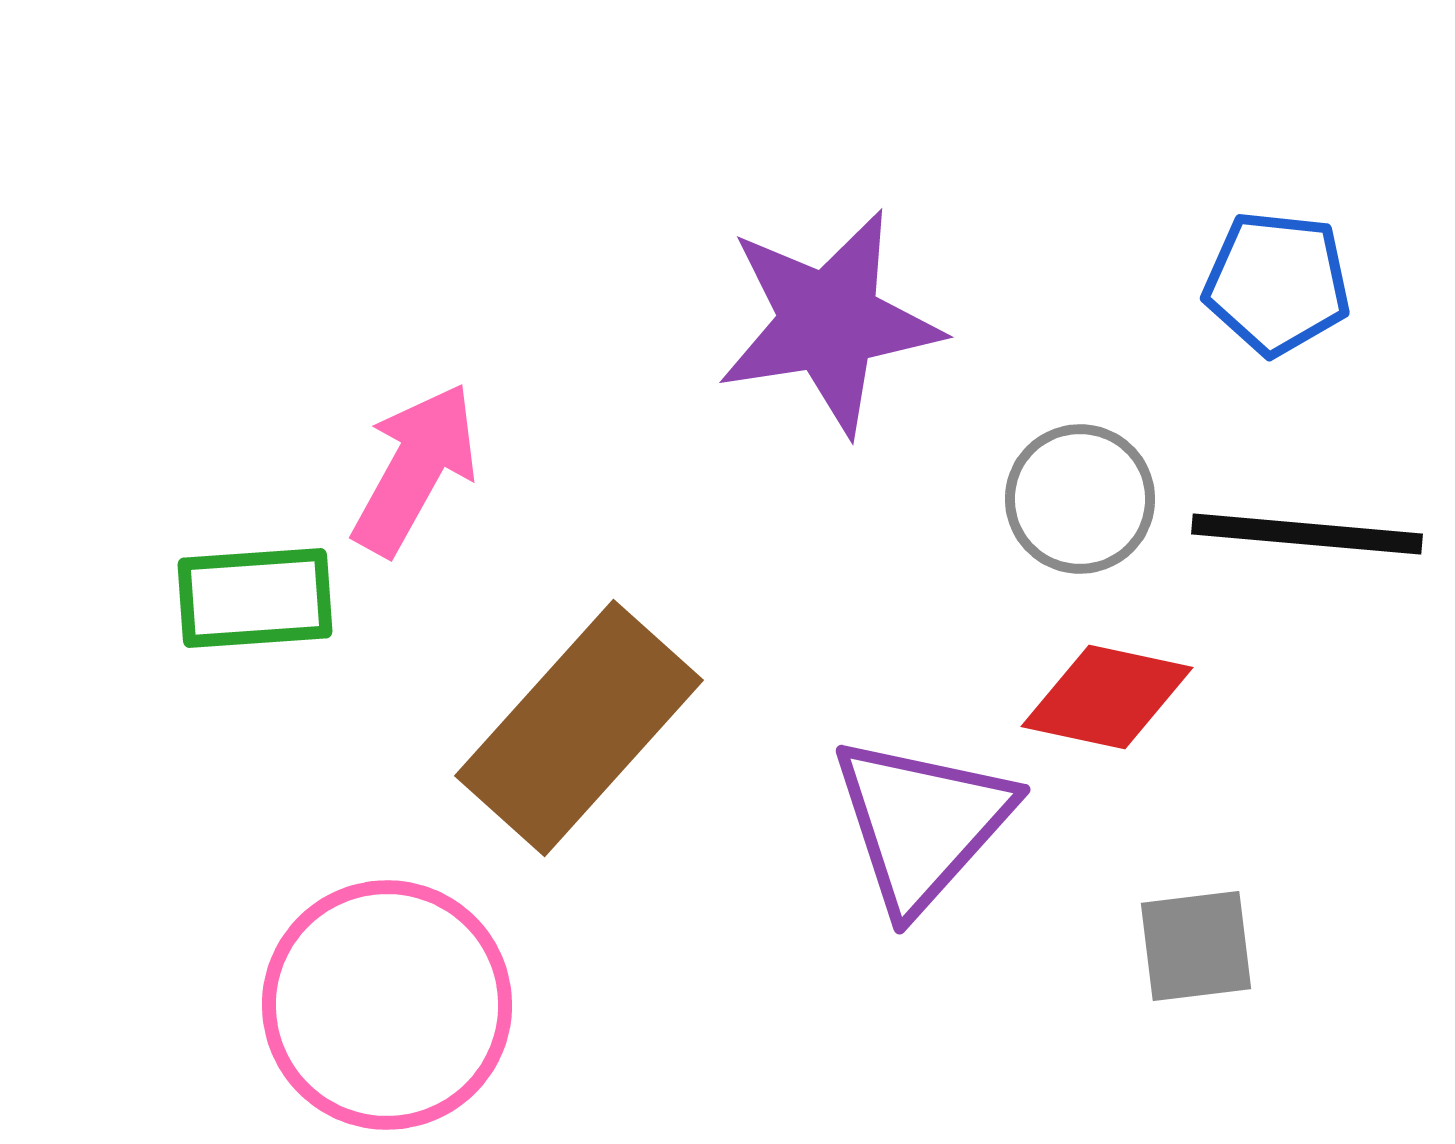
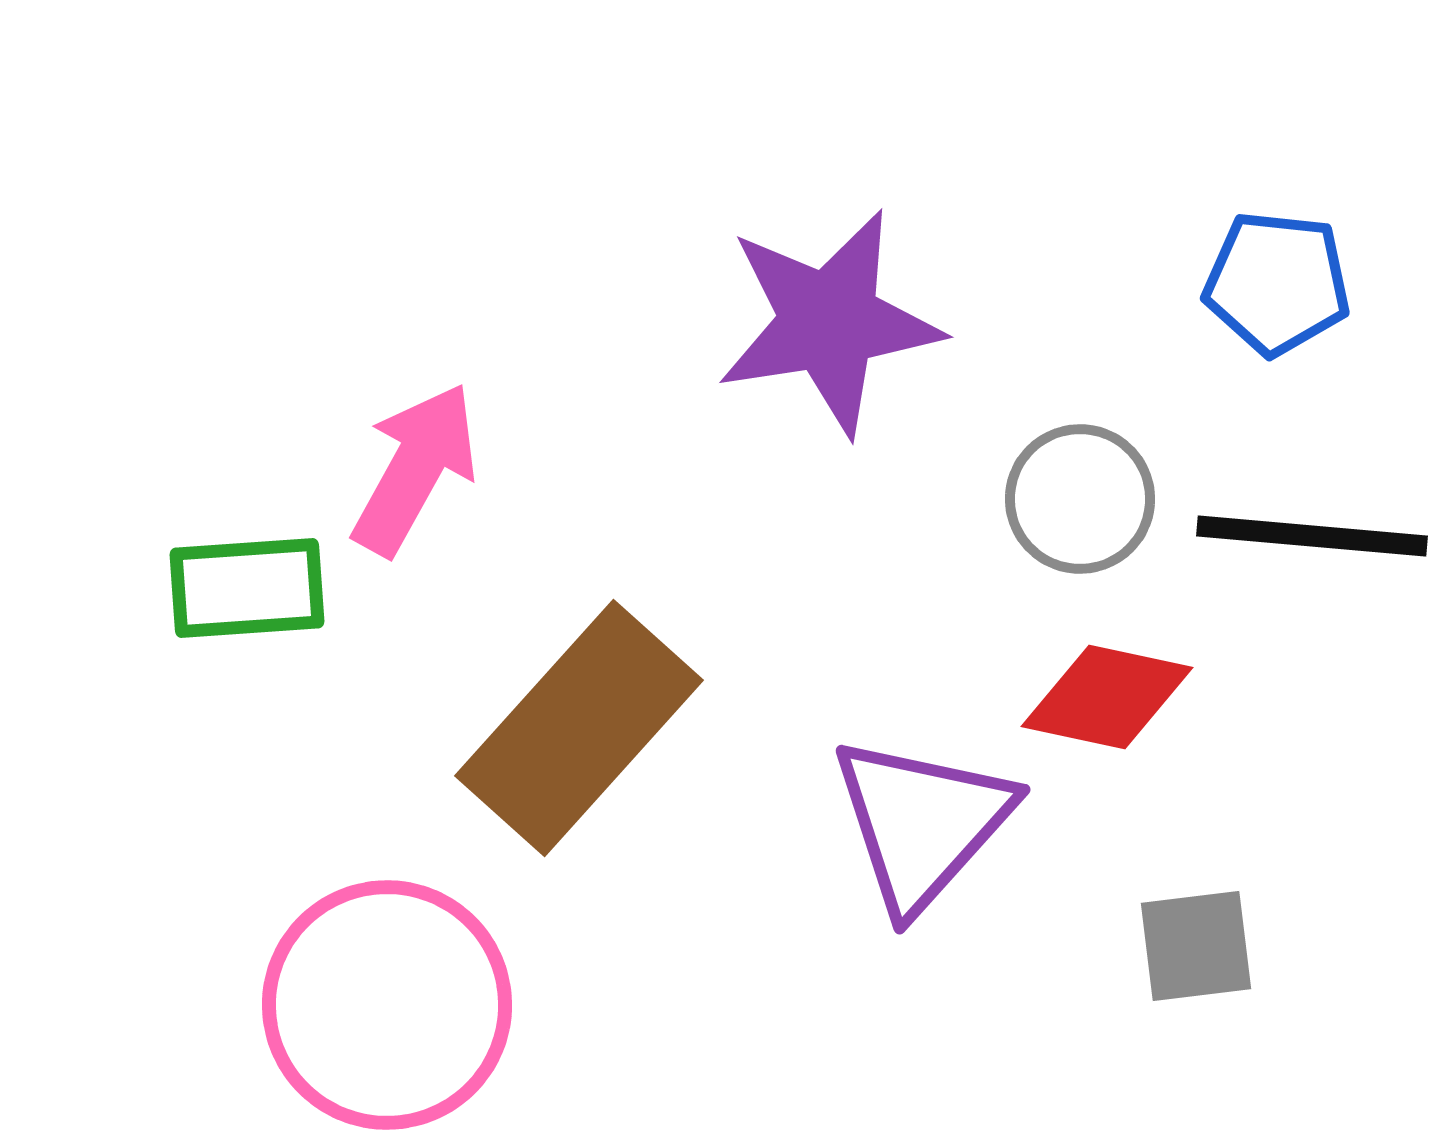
black line: moved 5 px right, 2 px down
green rectangle: moved 8 px left, 10 px up
